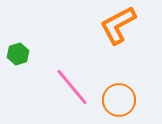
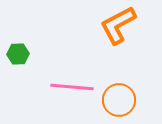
green hexagon: rotated 15 degrees clockwise
pink line: rotated 45 degrees counterclockwise
